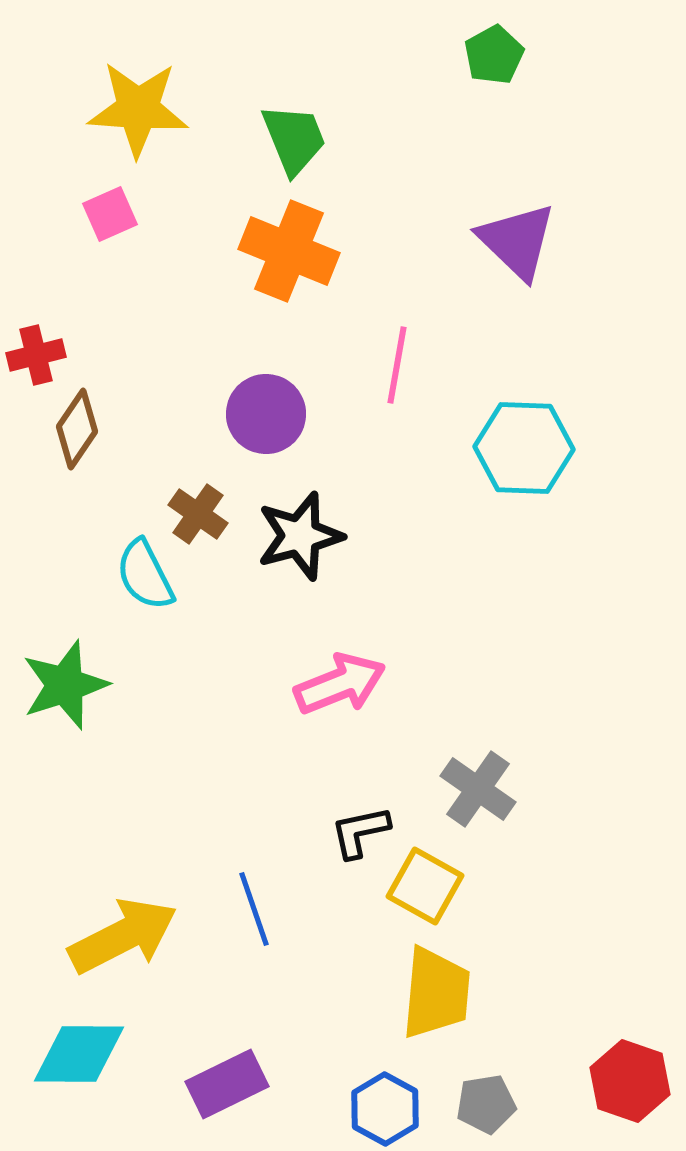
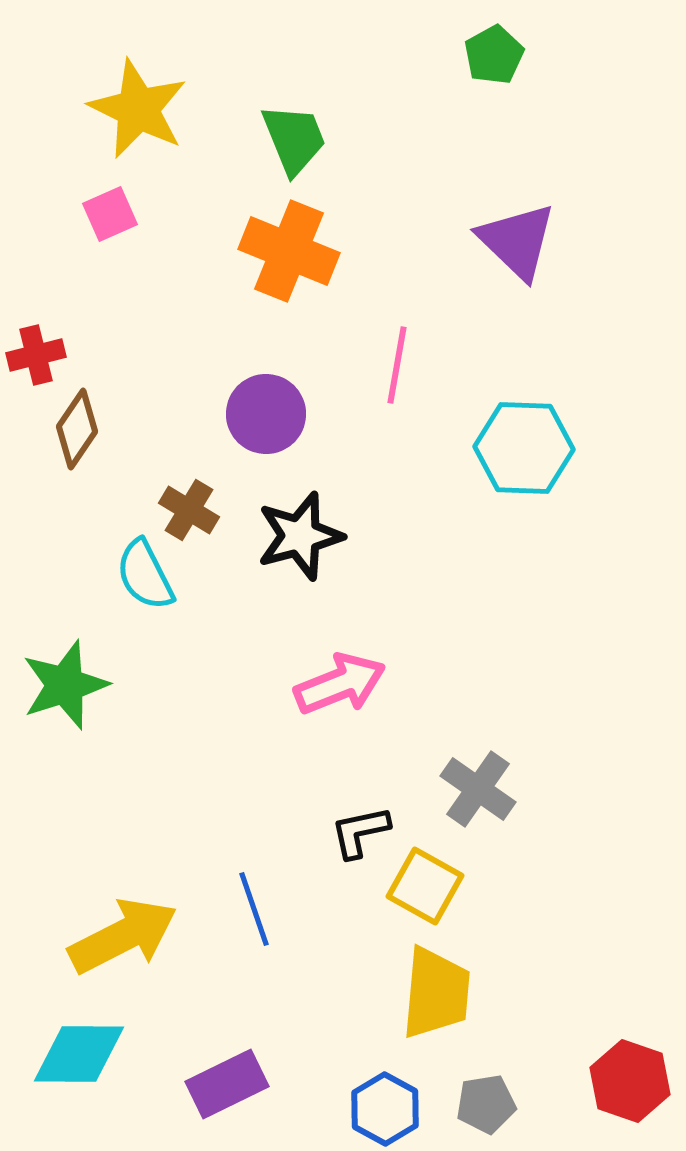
yellow star: rotated 22 degrees clockwise
brown cross: moved 9 px left, 4 px up; rotated 4 degrees counterclockwise
